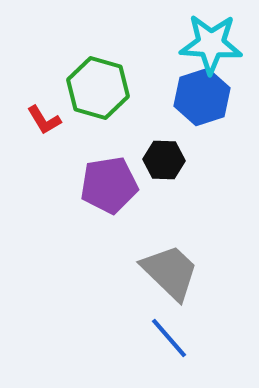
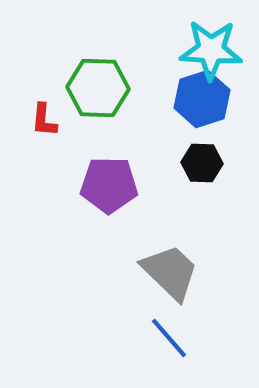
cyan star: moved 6 px down
green hexagon: rotated 14 degrees counterclockwise
blue hexagon: moved 2 px down
red L-shape: rotated 36 degrees clockwise
black hexagon: moved 38 px right, 3 px down
purple pentagon: rotated 10 degrees clockwise
